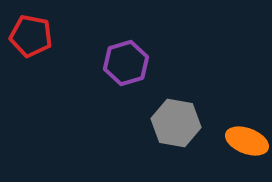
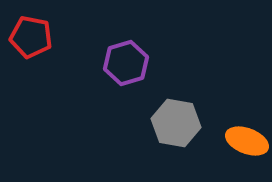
red pentagon: moved 1 px down
